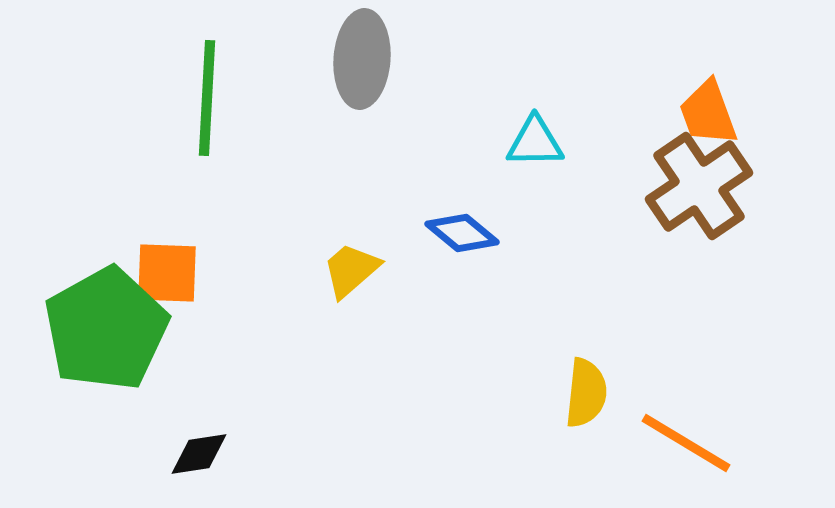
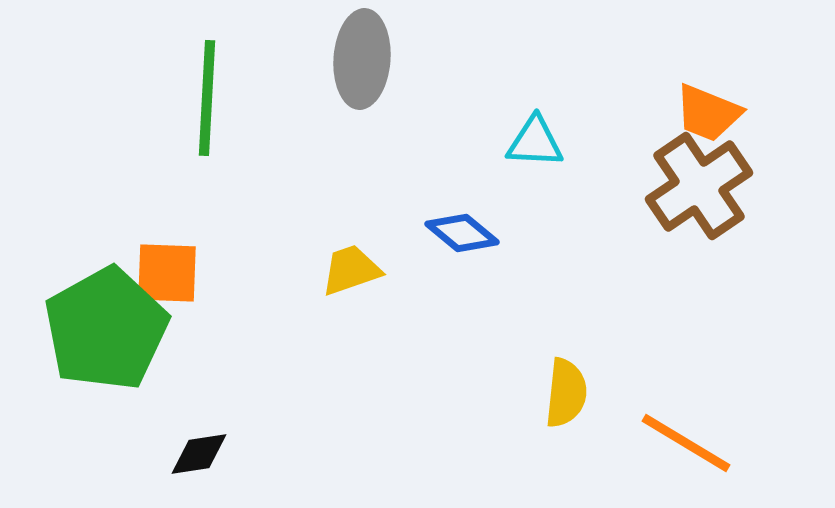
orange trapezoid: rotated 48 degrees counterclockwise
cyan triangle: rotated 4 degrees clockwise
yellow trapezoid: rotated 22 degrees clockwise
yellow semicircle: moved 20 px left
